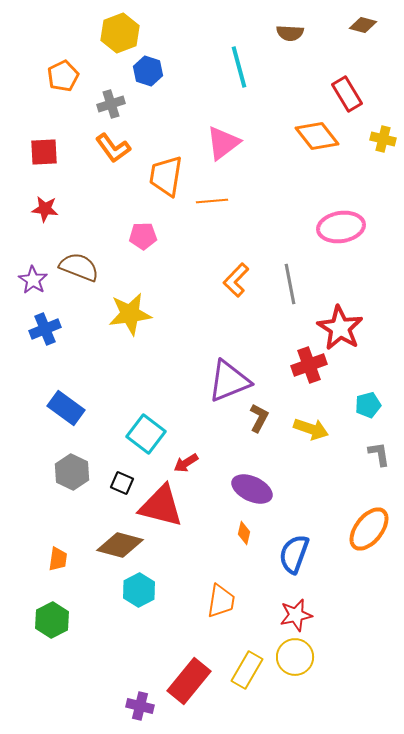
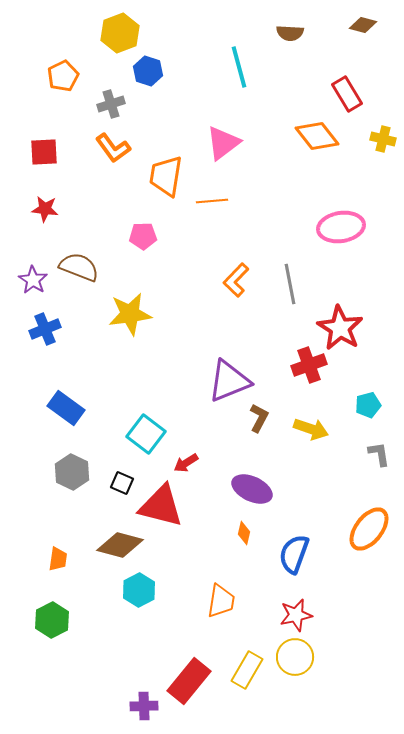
purple cross at (140, 706): moved 4 px right; rotated 16 degrees counterclockwise
